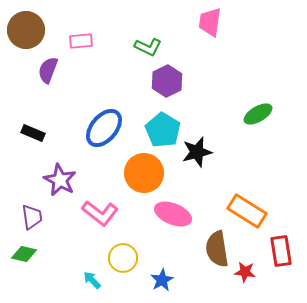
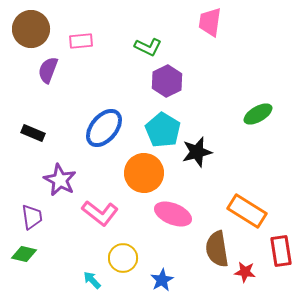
brown circle: moved 5 px right, 1 px up
